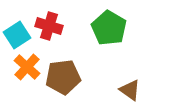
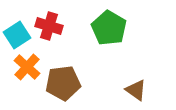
brown pentagon: moved 6 px down
brown triangle: moved 6 px right
